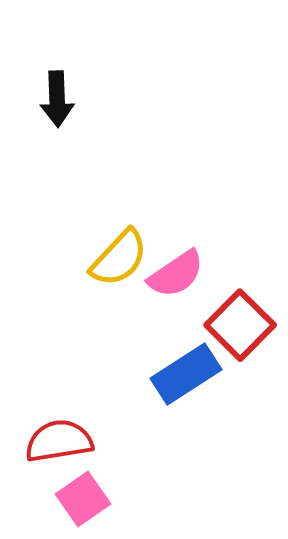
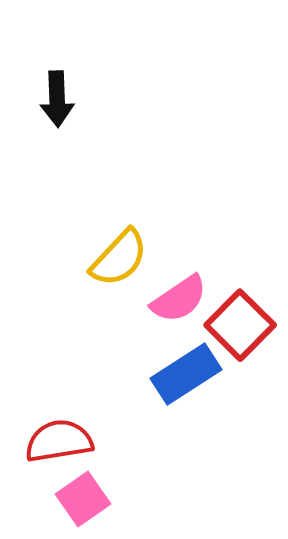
pink semicircle: moved 3 px right, 25 px down
